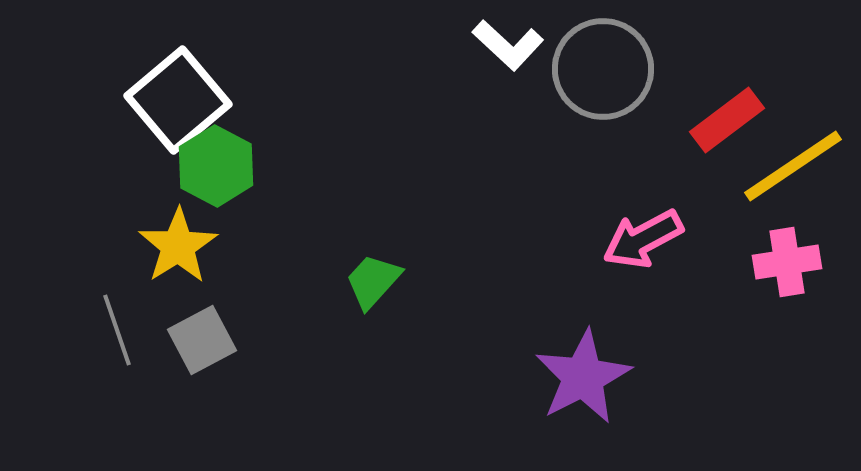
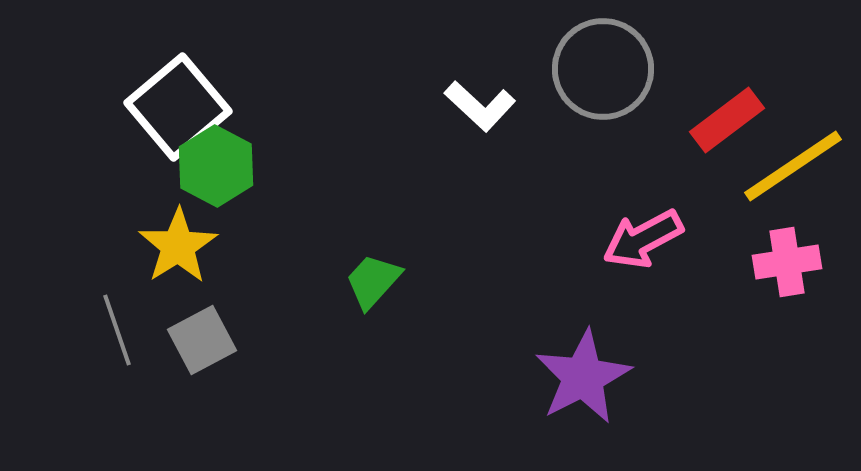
white L-shape: moved 28 px left, 61 px down
white square: moved 7 px down
